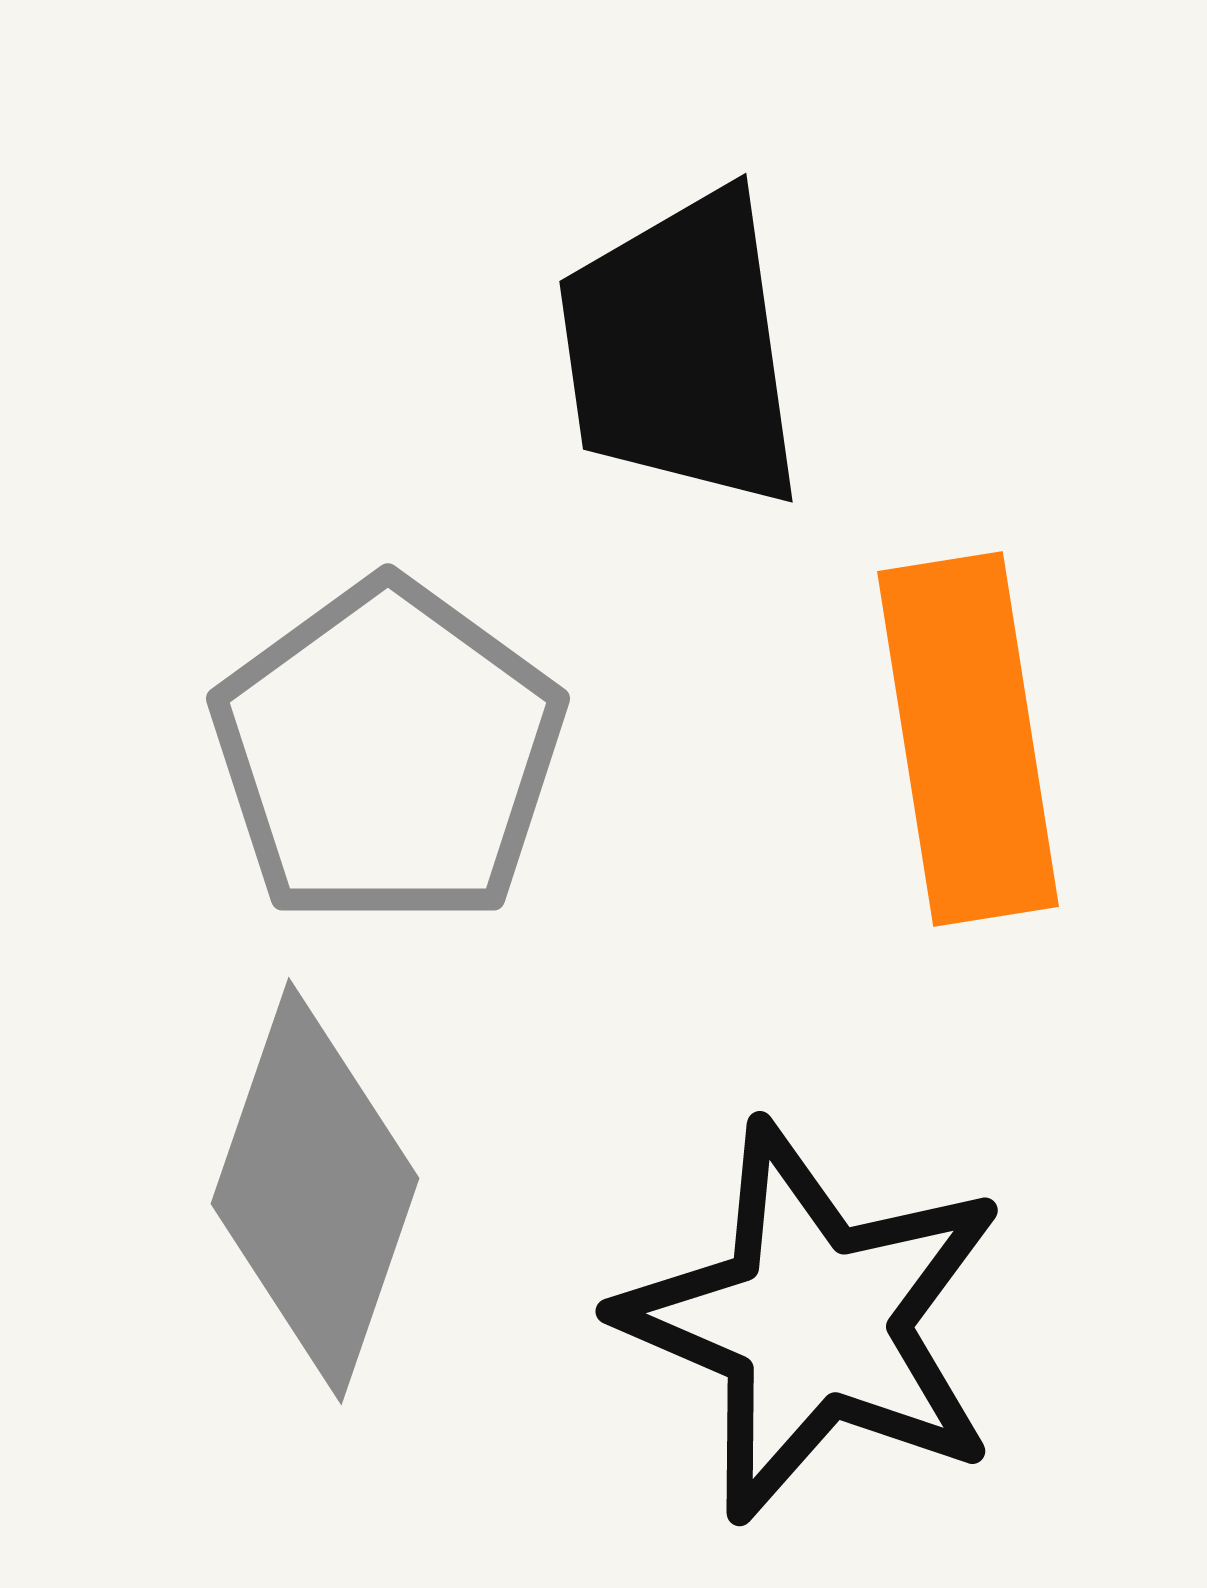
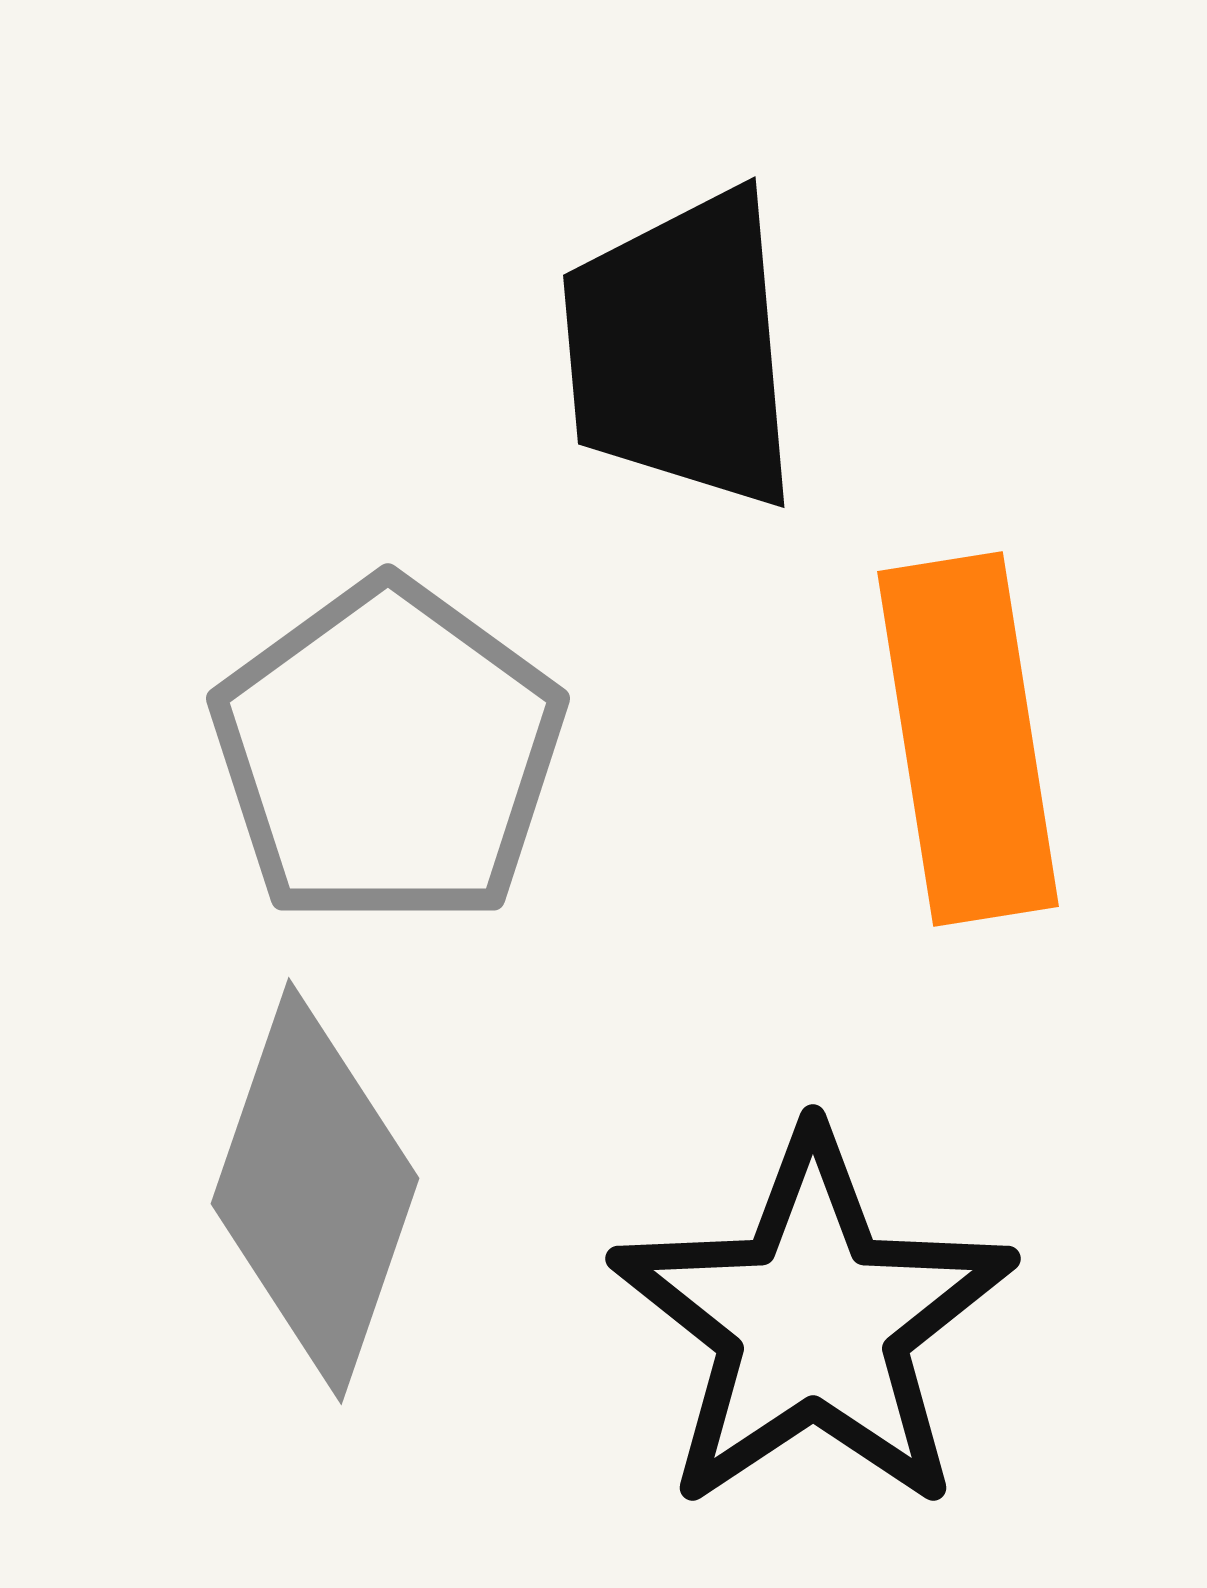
black trapezoid: rotated 3 degrees clockwise
black star: rotated 15 degrees clockwise
